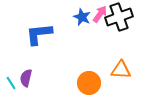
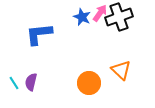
pink arrow: moved 1 px up
orange triangle: rotated 40 degrees clockwise
purple semicircle: moved 5 px right, 4 px down
cyan line: moved 3 px right
